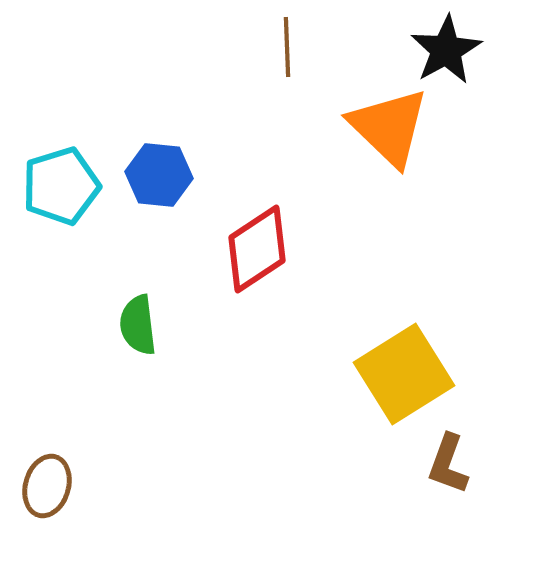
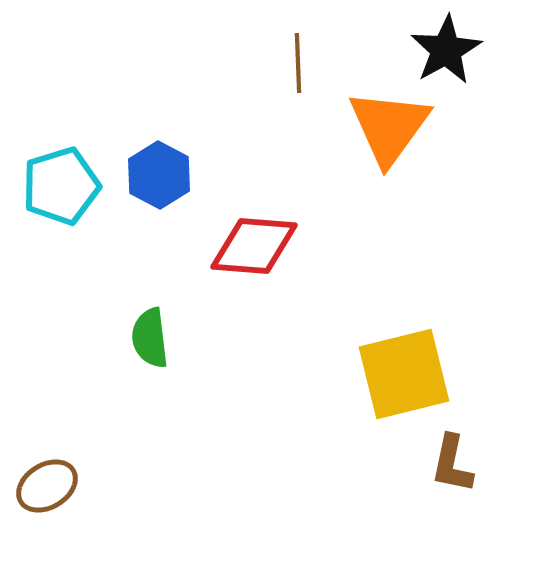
brown line: moved 11 px right, 16 px down
orange triangle: rotated 22 degrees clockwise
blue hexagon: rotated 22 degrees clockwise
red diamond: moved 3 px left, 3 px up; rotated 38 degrees clockwise
green semicircle: moved 12 px right, 13 px down
yellow square: rotated 18 degrees clockwise
brown L-shape: moved 4 px right; rotated 8 degrees counterclockwise
brown ellipse: rotated 42 degrees clockwise
